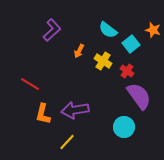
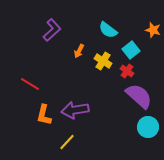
cyan square: moved 6 px down
purple semicircle: rotated 12 degrees counterclockwise
orange L-shape: moved 1 px right, 1 px down
cyan circle: moved 24 px right
